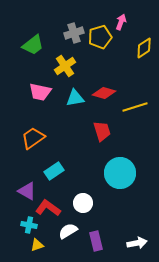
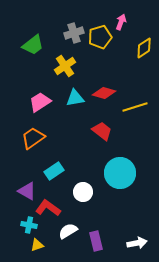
pink trapezoid: moved 10 px down; rotated 135 degrees clockwise
red trapezoid: rotated 35 degrees counterclockwise
white circle: moved 11 px up
